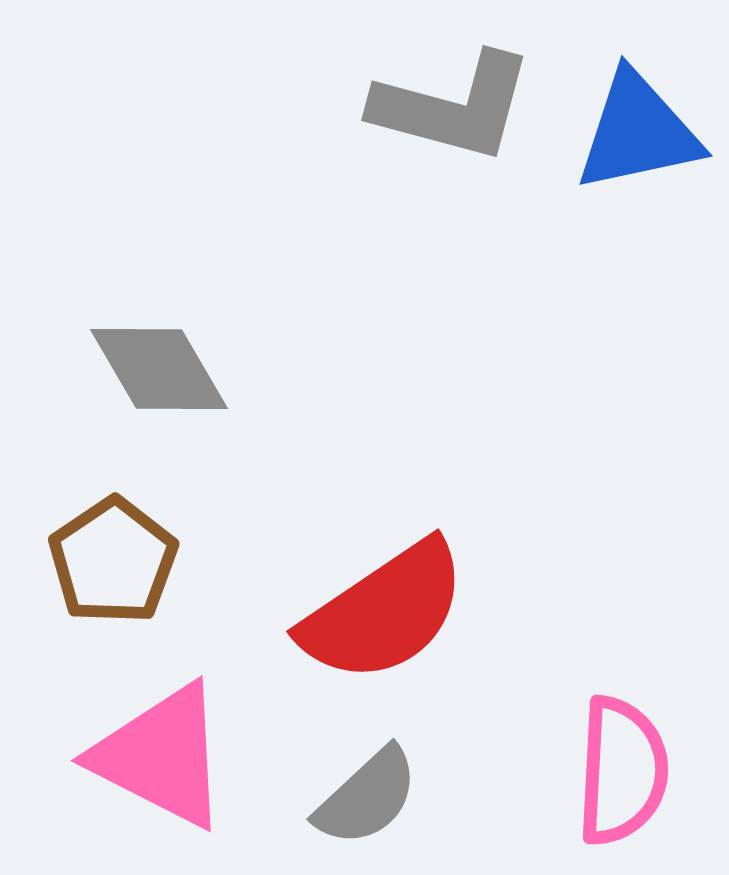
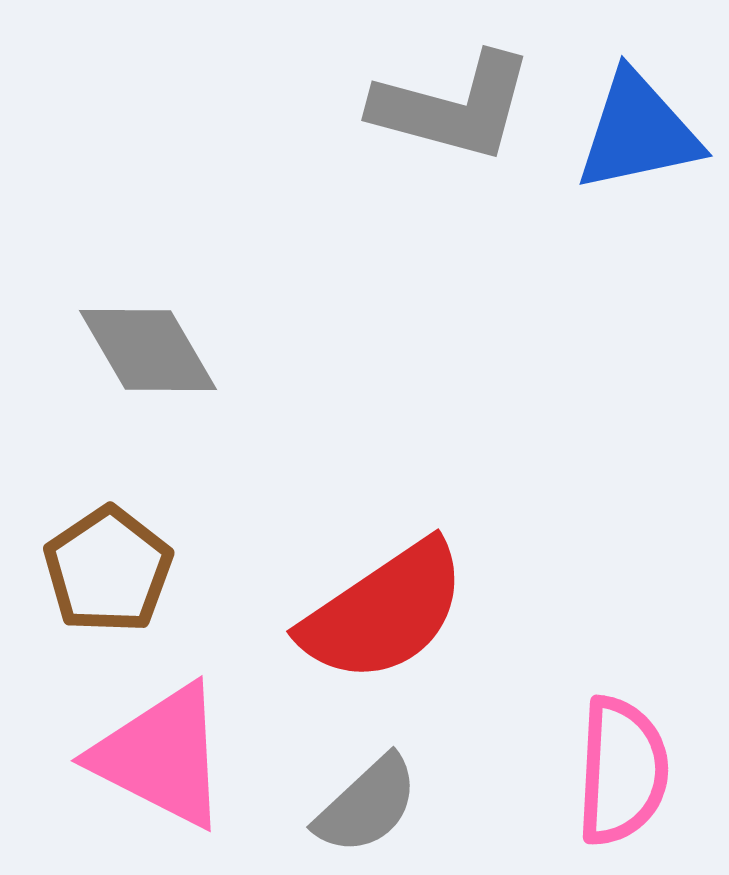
gray diamond: moved 11 px left, 19 px up
brown pentagon: moved 5 px left, 9 px down
gray semicircle: moved 8 px down
